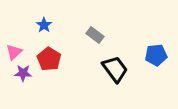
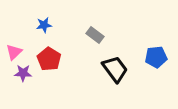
blue star: rotated 28 degrees clockwise
blue pentagon: moved 2 px down
